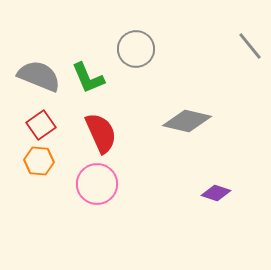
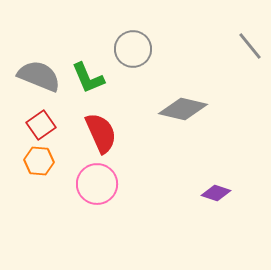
gray circle: moved 3 px left
gray diamond: moved 4 px left, 12 px up
